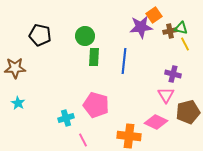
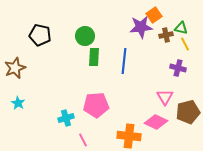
brown cross: moved 4 px left, 4 px down
brown star: rotated 20 degrees counterclockwise
purple cross: moved 5 px right, 6 px up
pink triangle: moved 1 px left, 2 px down
pink pentagon: rotated 20 degrees counterclockwise
